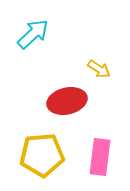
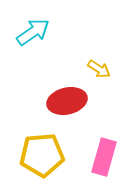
cyan arrow: moved 2 px up; rotated 8 degrees clockwise
pink rectangle: moved 4 px right; rotated 9 degrees clockwise
